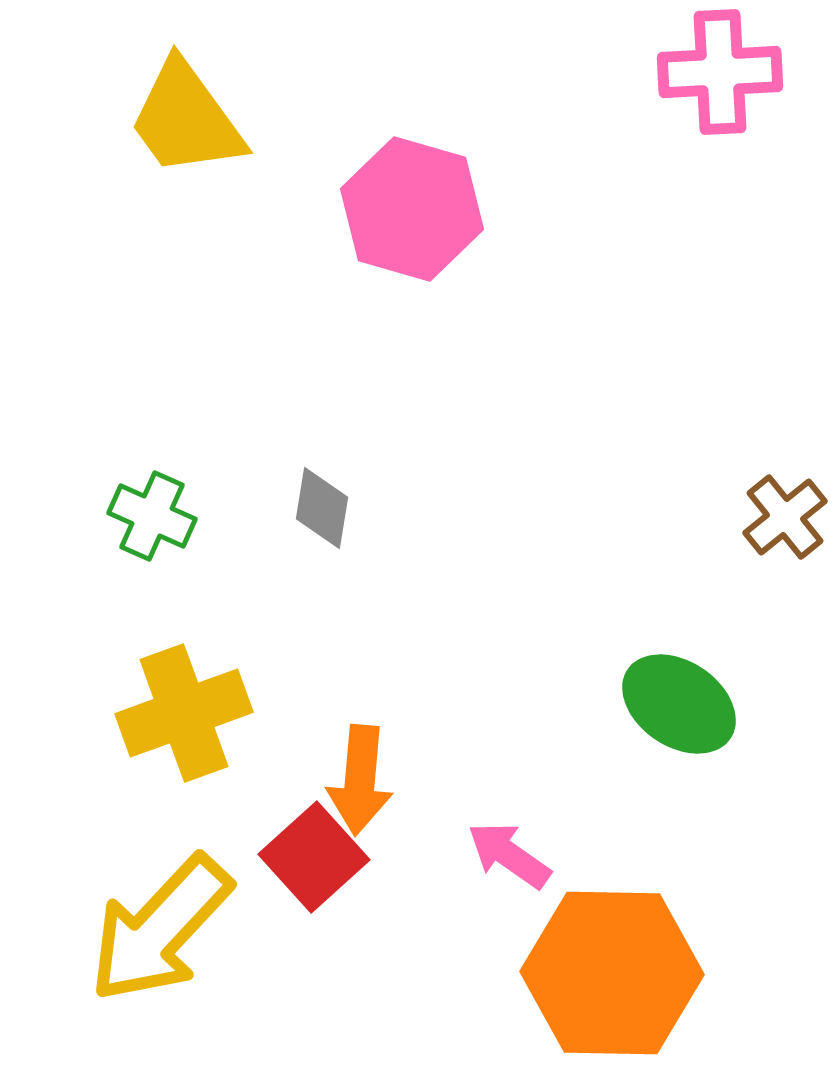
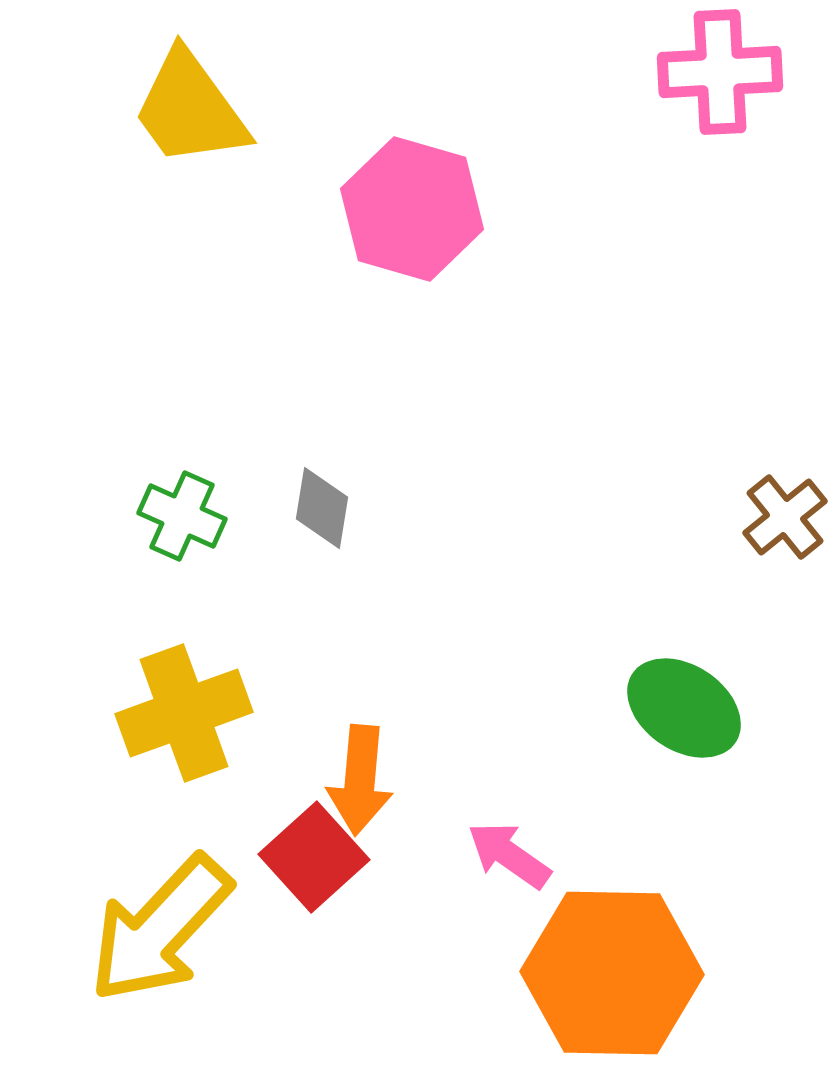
yellow trapezoid: moved 4 px right, 10 px up
green cross: moved 30 px right
green ellipse: moved 5 px right, 4 px down
